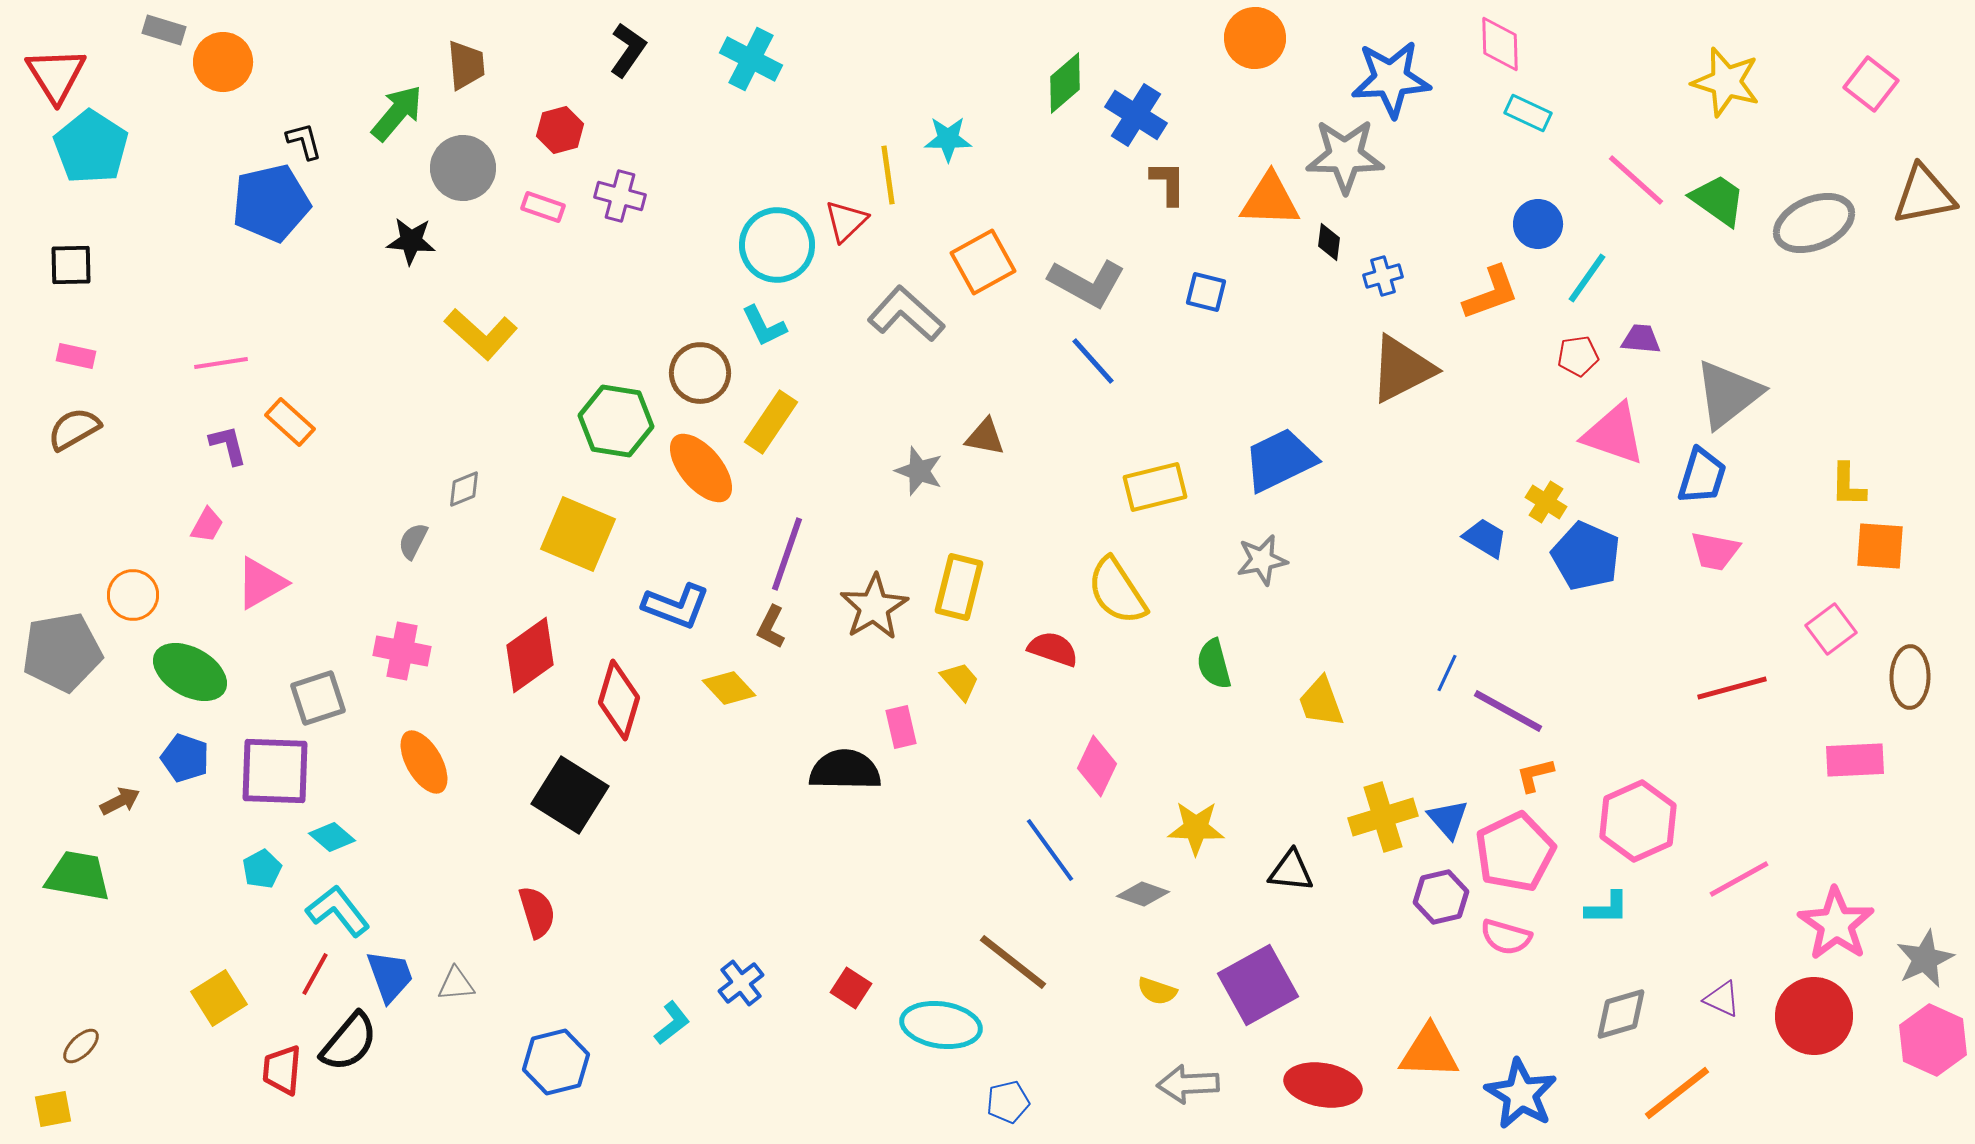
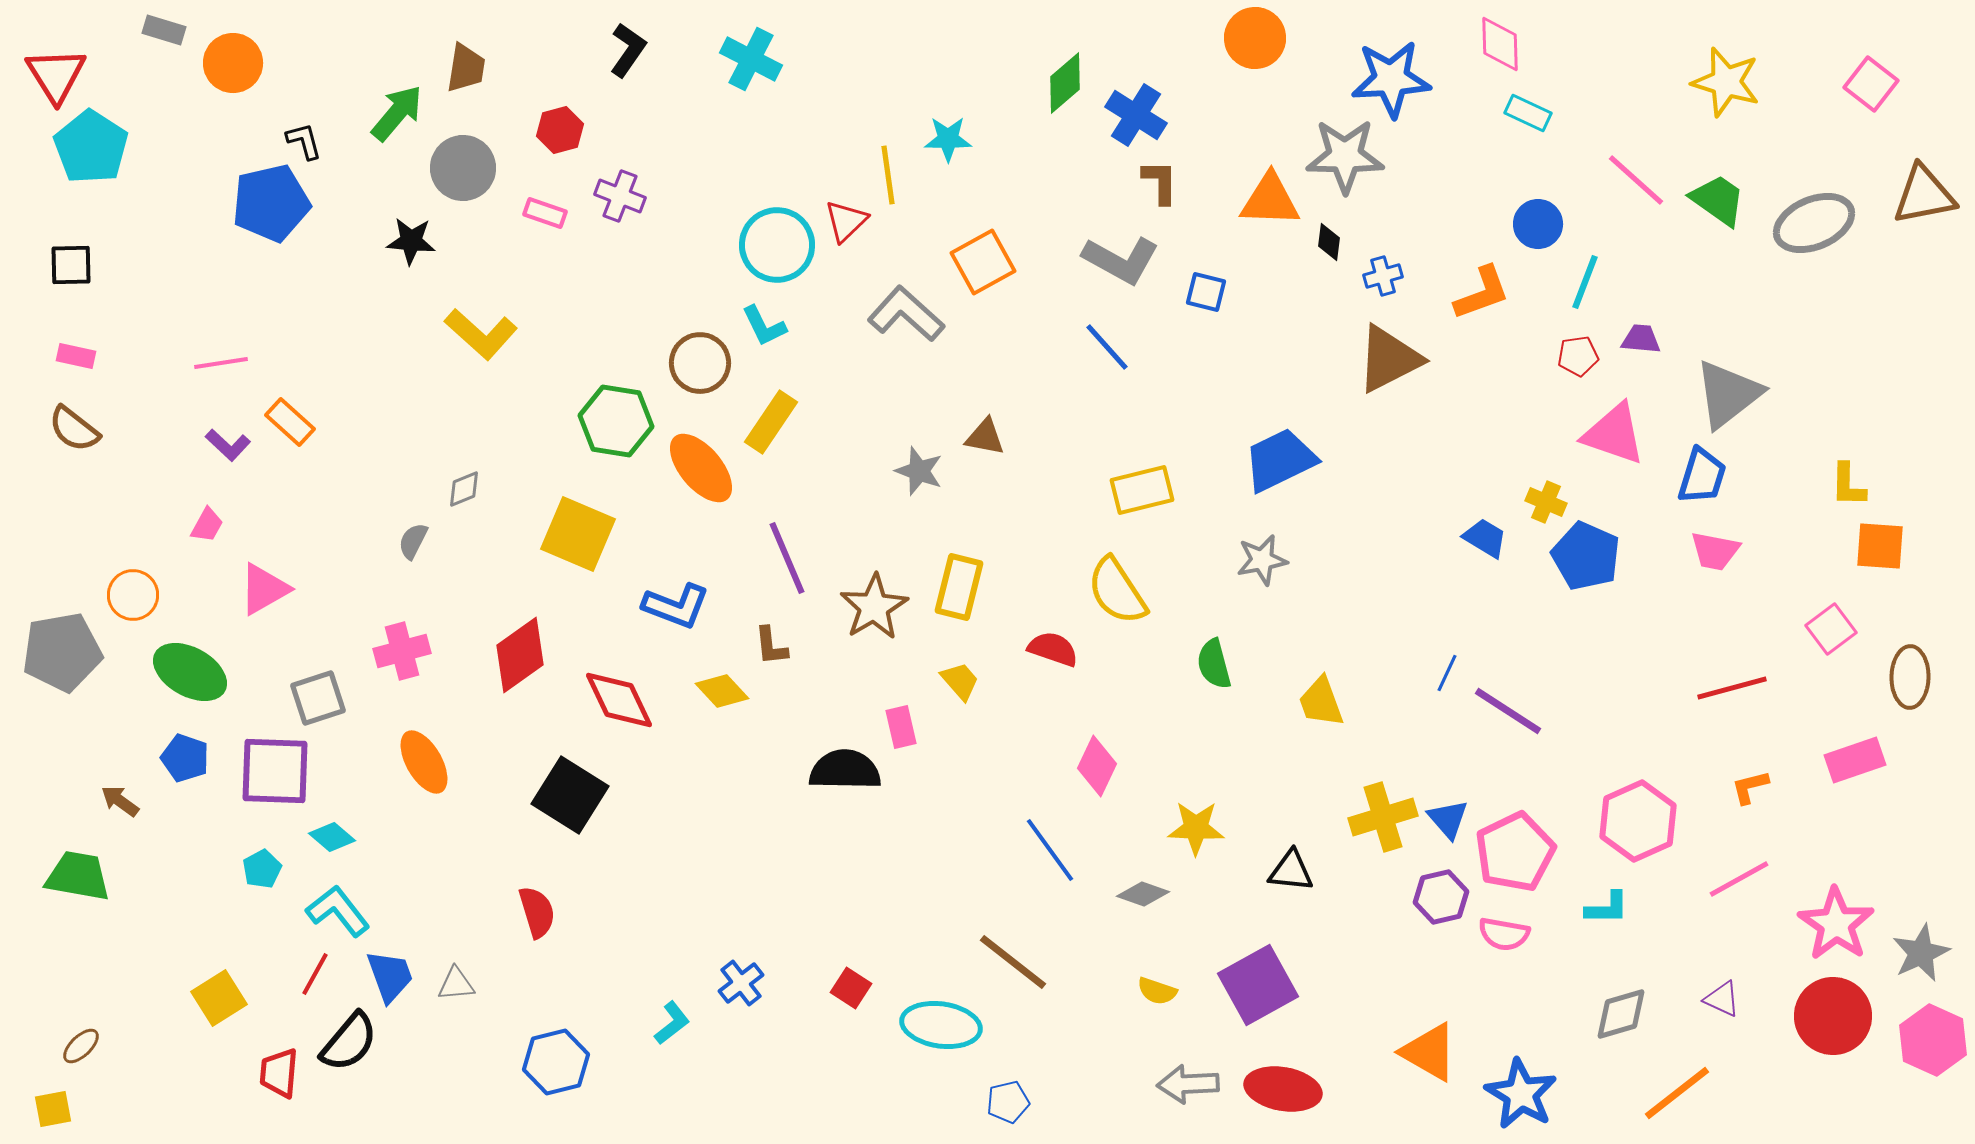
orange circle at (223, 62): moved 10 px right, 1 px down
brown trapezoid at (466, 65): moved 3 px down; rotated 14 degrees clockwise
brown L-shape at (1168, 183): moved 8 px left, 1 px up
purple cross at (620, 196): rotated 6 degrees clockwise
pink rectangle at (543, 207): moved 2 px right, 6 px down
cyan line at (1587, 278): moved 2 px left, 4 px down; rotated 14 degrees counterclockwise
gray L-shape at (1087, 283): moved 34 px right, 23 px up
orange L-shape at (1491, 293): moved 9 px left
blue line at (1093, 361): moved 14 px right, 14 px up
brown triangle at (1402, 369): moved 13 px left, 10 px up
brown circle at (700, 373): moved 10 px up
brown semicircle at (74, 429): rotated 112 degrees counterclockwise
purple L-shape at (228, 445): rotated 147 degrees clockwise
yellow rectangle at (1155, 487): moved 13 px left, 3 px down
yellow cross at (1546, 502): rotated 9 degrees counterclockwise
purple line at (787, 554): moved 4 px down; rotated 42 degrees counterclockwise
pink triangle at (261, 583): moved 3 px right, 6 px down
brown L-shape at (771, 627): moved 19 px down; rotated 33 degrees counterclockwise
pink cross at (402, 651): rotated 26 degrees counterclockwise
red diamond at (530, 655): moved 10 px left
yellow diamond at (729, 688): moved 7 px left, 3 px down
red diamond at (619, 700): rotated 42 degrees counterclockwise
purple line at (1508, 711): rotated 4 degrees clockwise
pink rectangle at (1855, 760): rotated 16 degrees counterclockwise
orange L-shape at (1535, 775): moved 215 px right, 12 px down
brown arrow at (120, 801): rotated 117 degrees counterclockwise
pink semicircle at (1506, 937): moved 2 px left, 3 px up; rotated 6 degrees counterclockwise
gray star at (1925, 959): moved 4 px left, 6 px up
red circle at (1814, 1016): moved 19 px right
orange triangle at (1429, 1052): rotated 28 degrees clockwise
red trapezoid at (282, 1070): moved 3 px left, 3 px down
red ellipse at (1323, 1085): moved 40 px left, 4 px down
